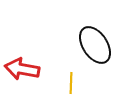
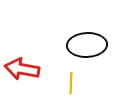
black ellipse: moved 8 px left; rotated 60 degrees counterclockwise
